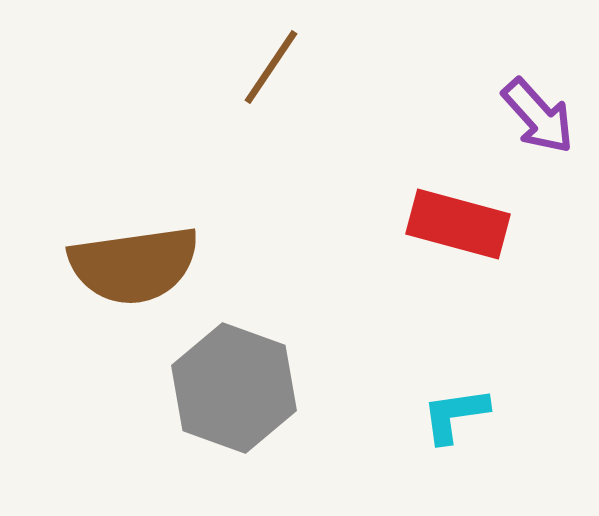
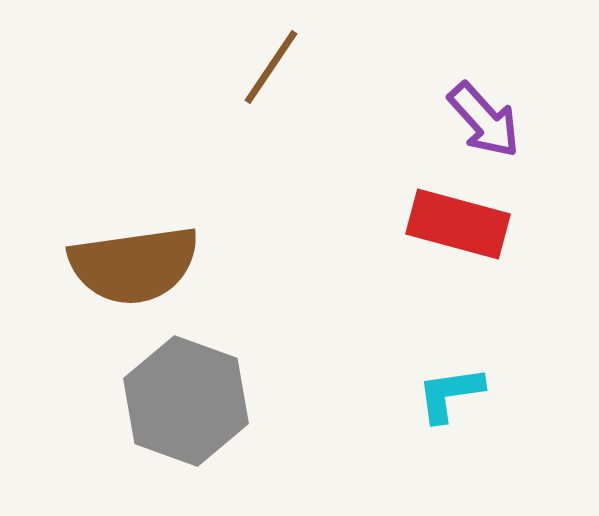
purple arrow: moved 54 px left, 4 px down
gray hexagon: moved 48 px left, 13 px down
cyan L-shape: moved 5 px left, 21 px up
